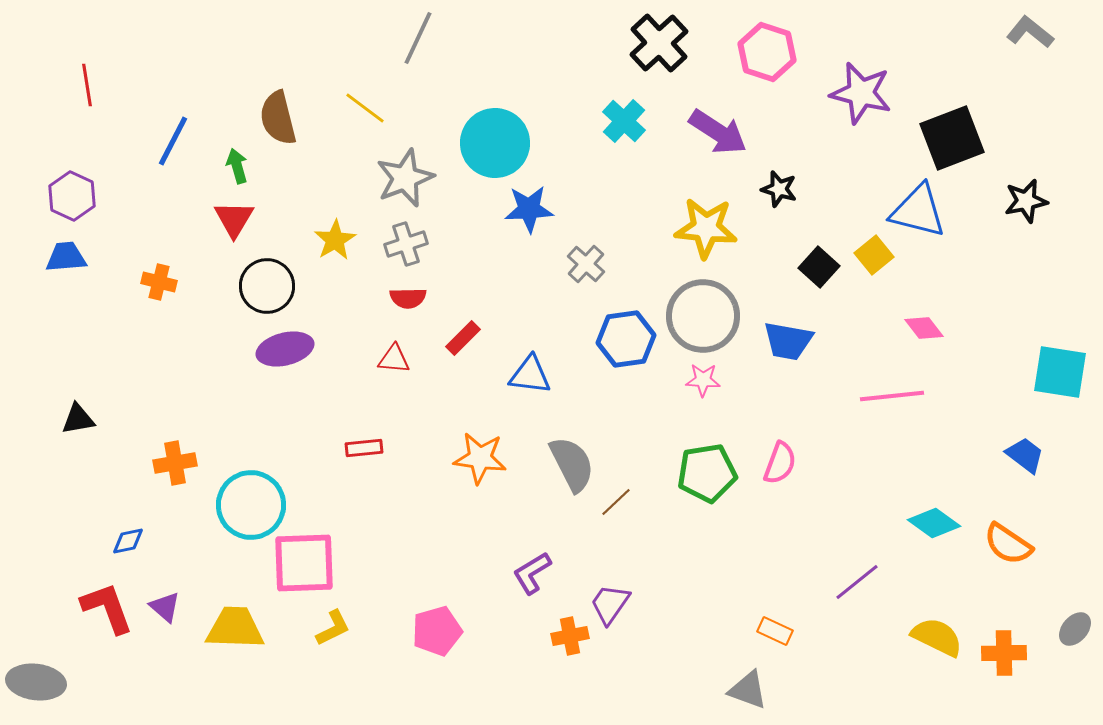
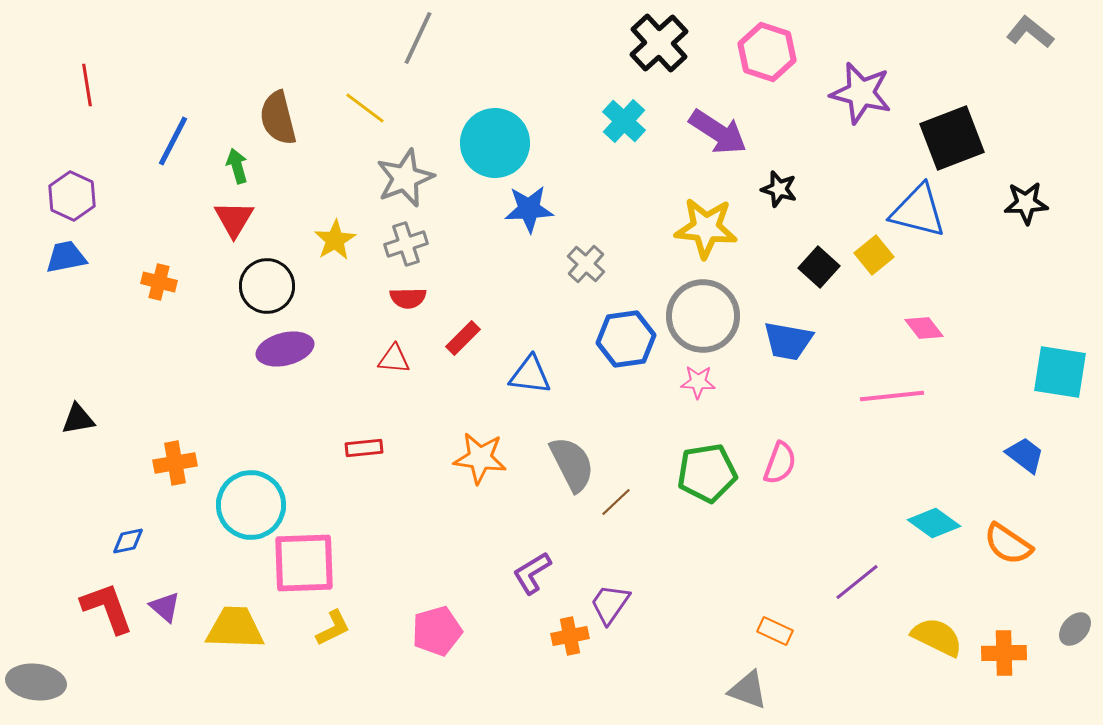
black star at (1026, 201): moved 2 px down; rotated 9 degrees clockwise
blue trapezoid at (66, 257): rotated 6 degrees counterclockwise
pink star at (703, 380): moved 5 px left, 2 px down
